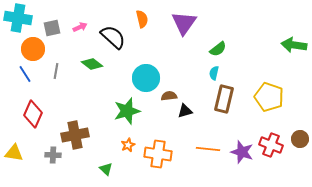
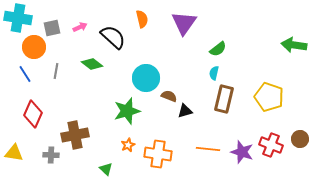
orange circle: moved 1 px right, 2 px up
brown semicircle: rotated 28 degrees clockwise
gray cross: moved 2 px left
